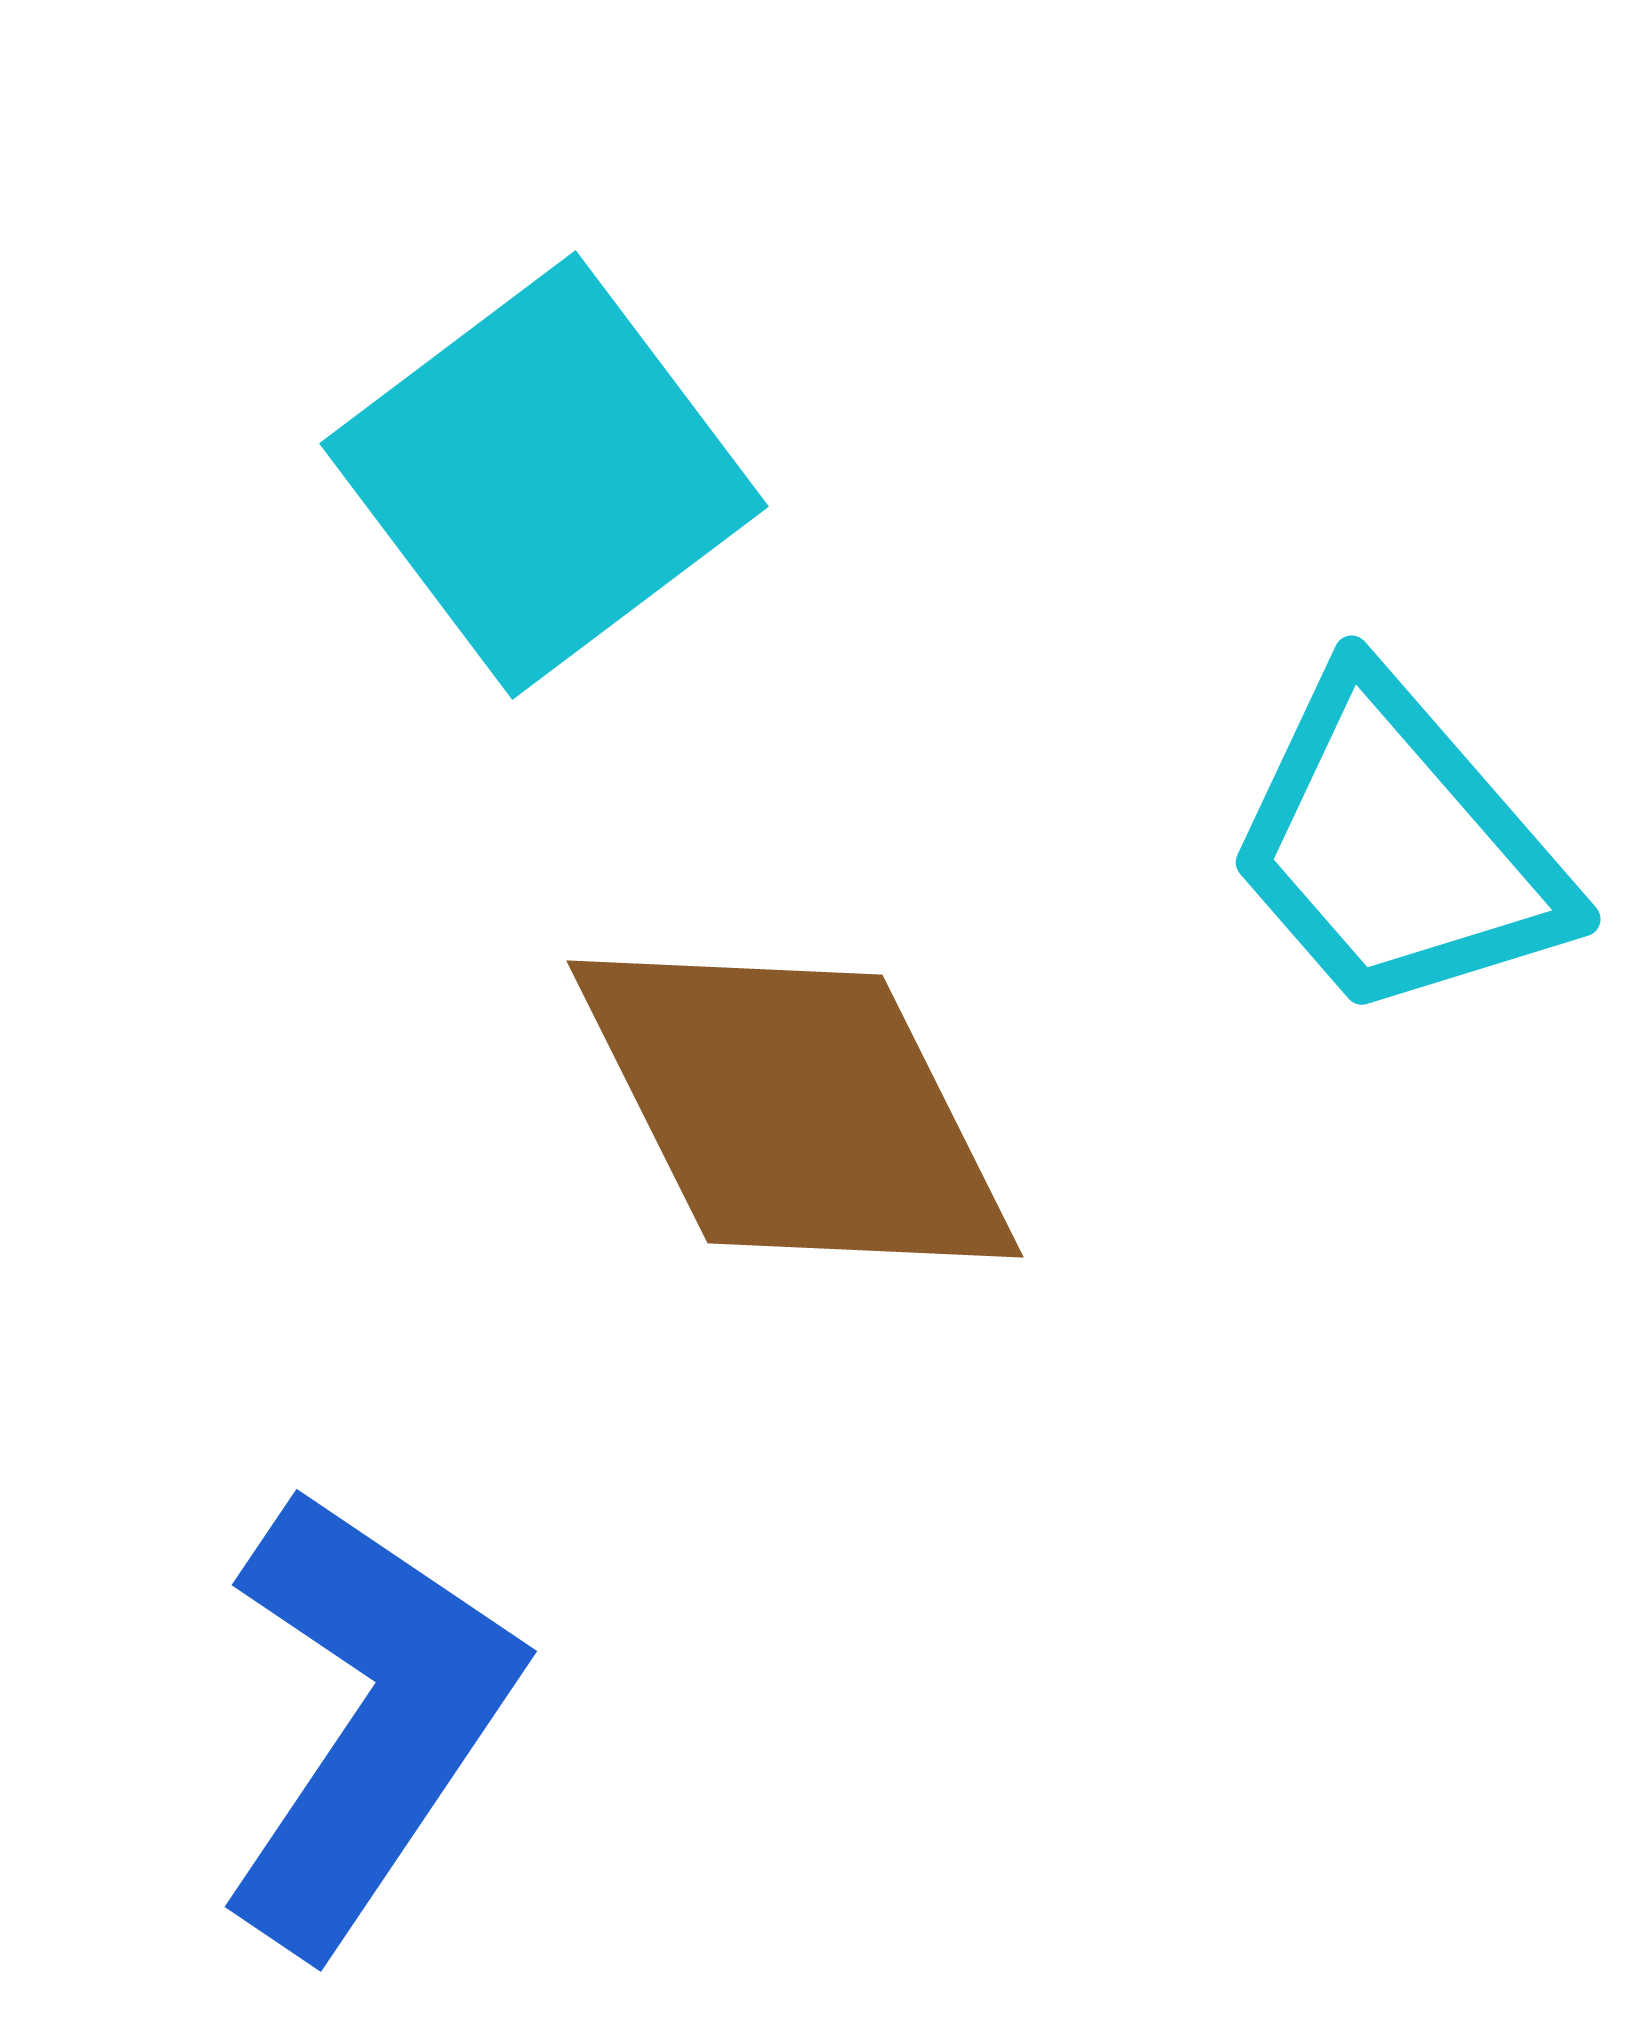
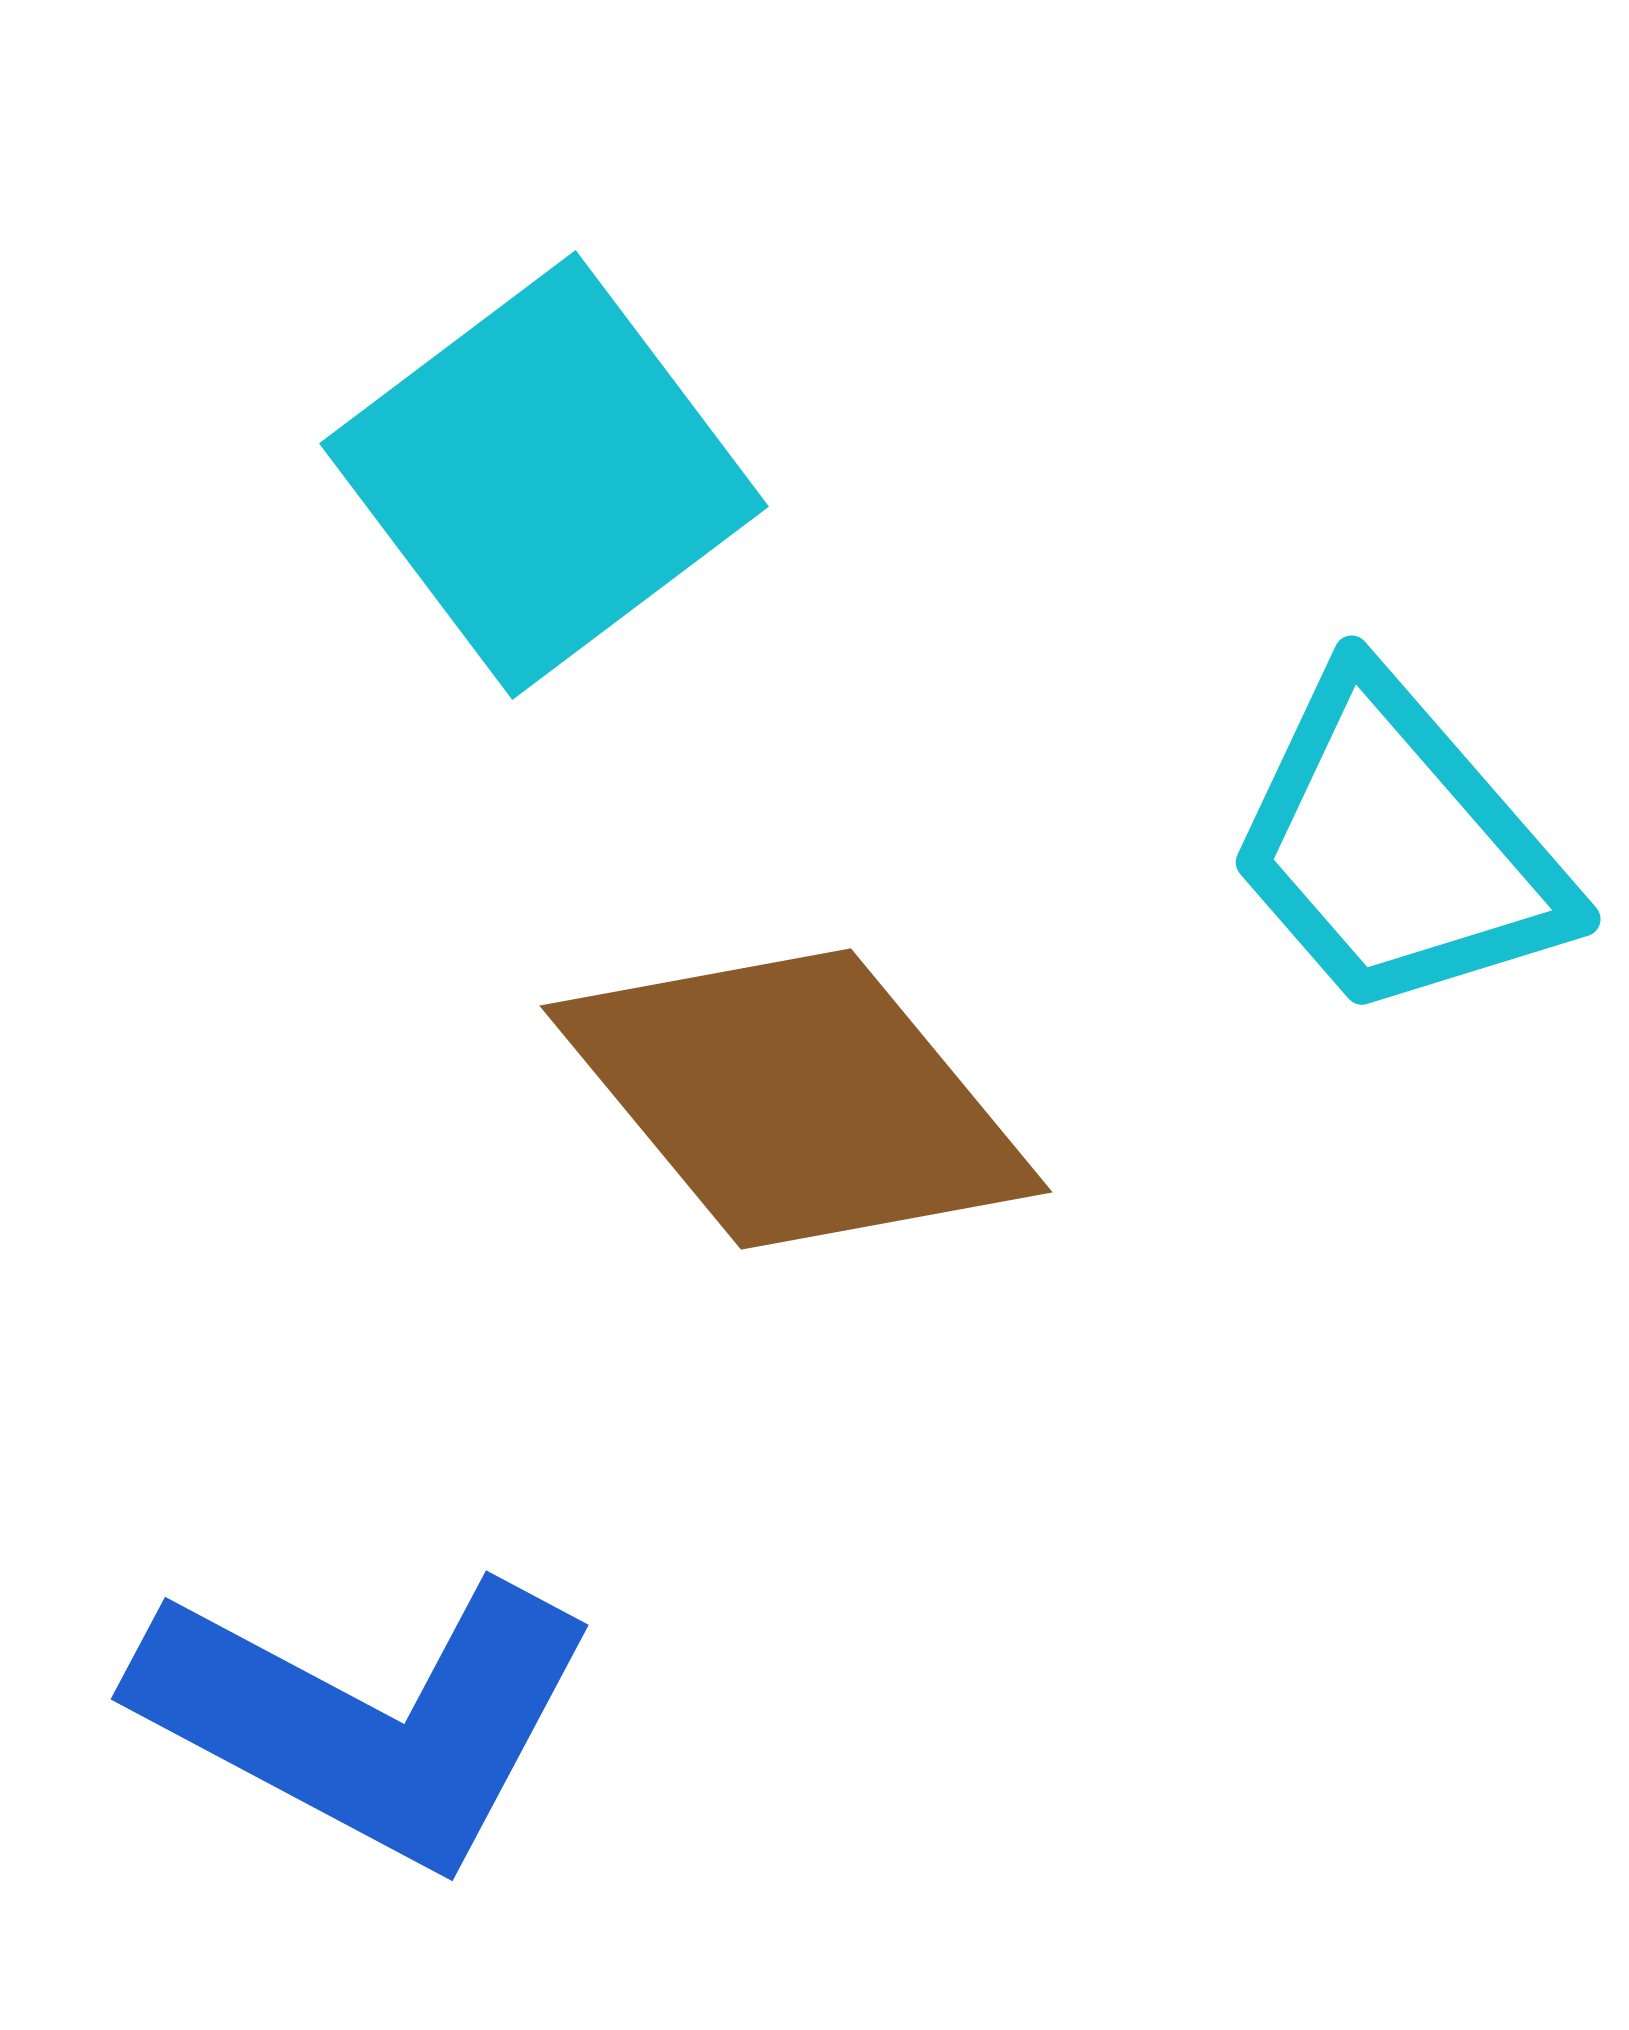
brown diamond: moved 1 px right, 10 px up; rotated 13 degrees counterclockwise
blue L-shape: rotated 84 degrees clockwise
